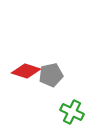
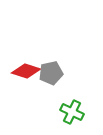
gray pentagon: moved 2 px up
